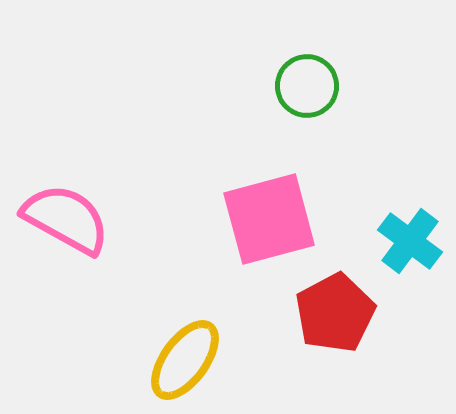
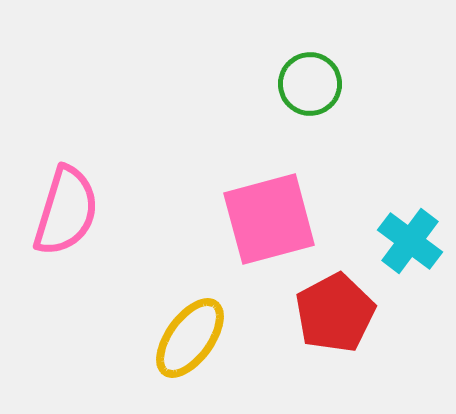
green circle: moved 3 px right, 2 px up
pink semicircle: moved 8 px up; rotated 78 degrees clockwise
yellow ellipse: moved 5 px right, 22 px up
